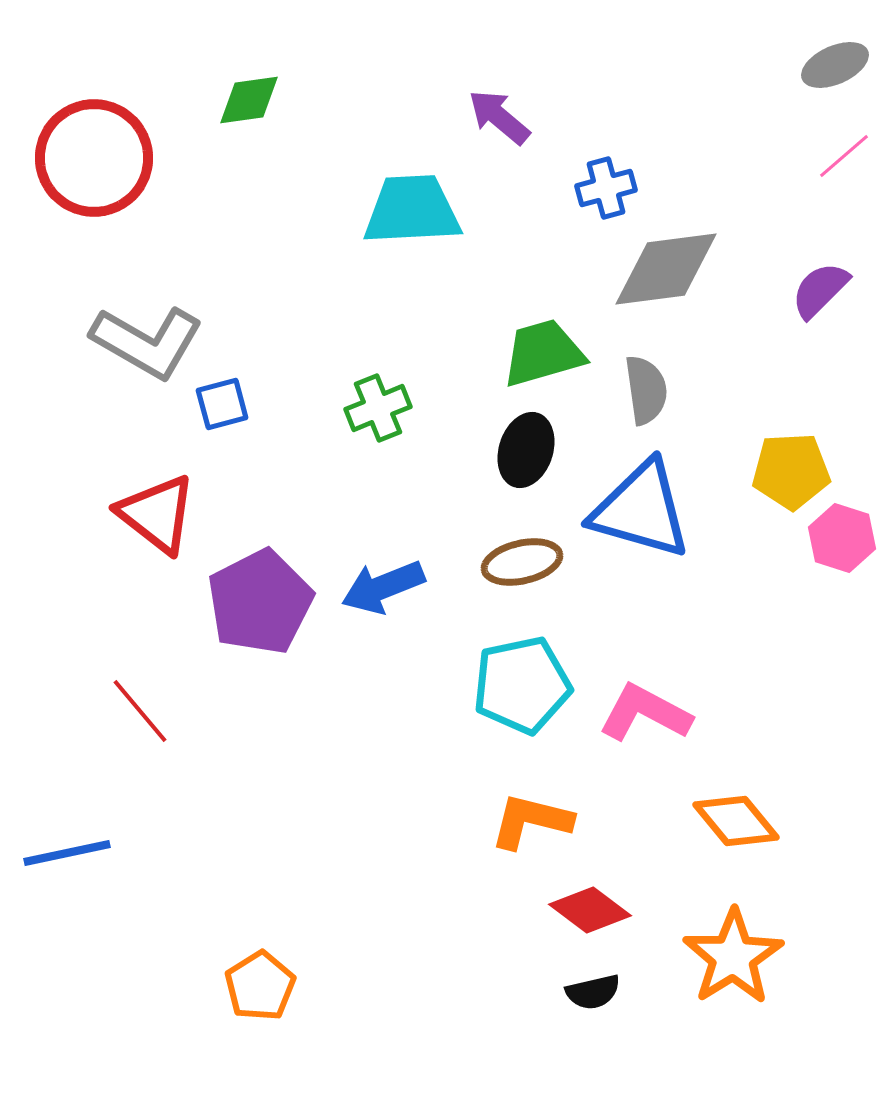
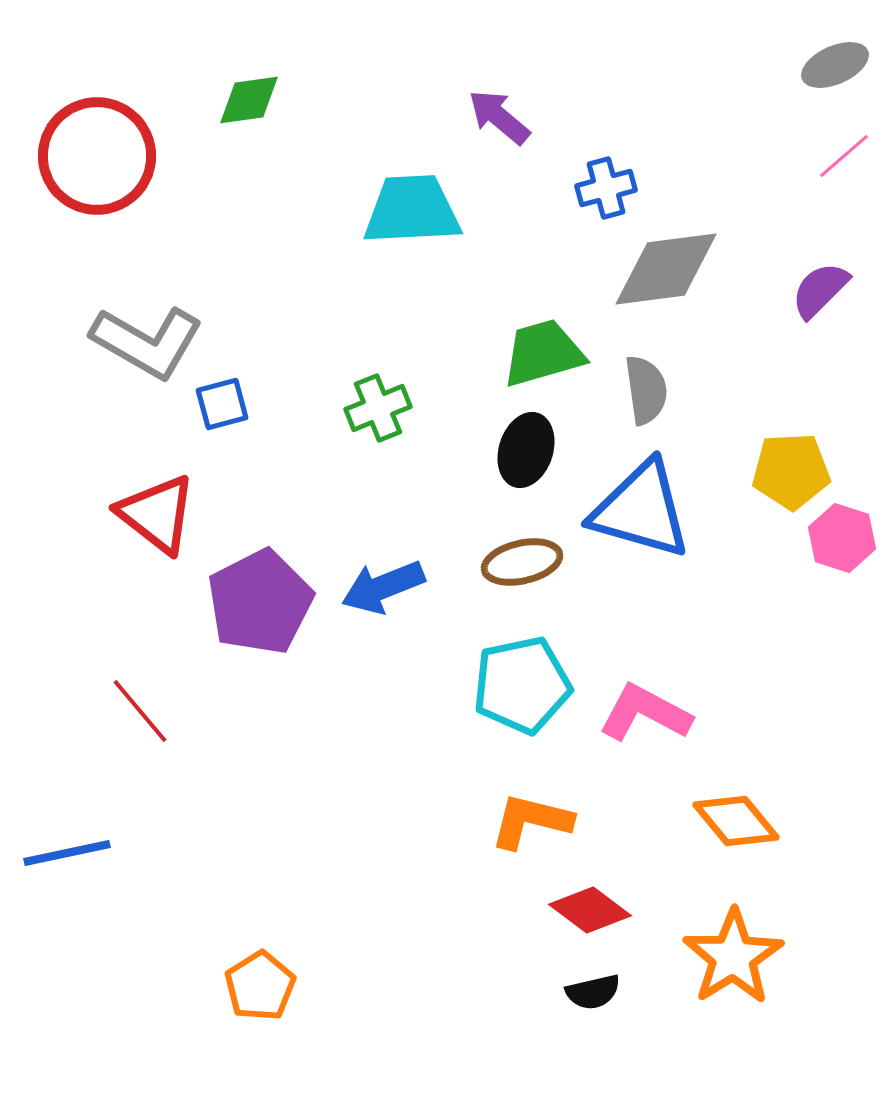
red circle: moved 3 px right, 2 px up
